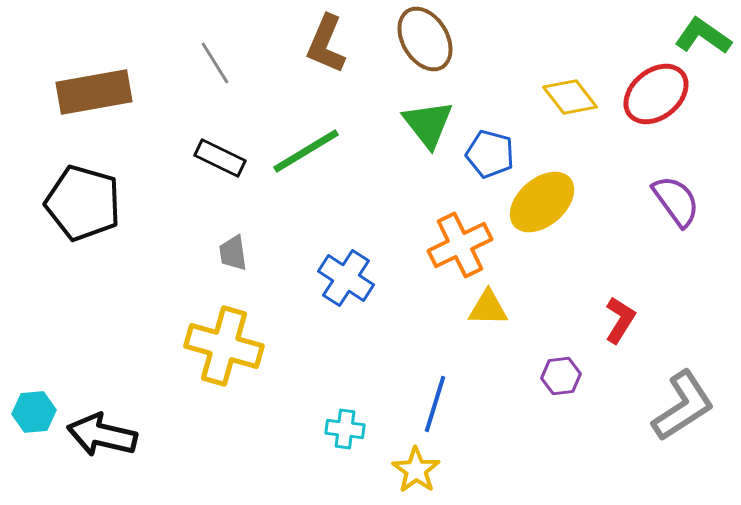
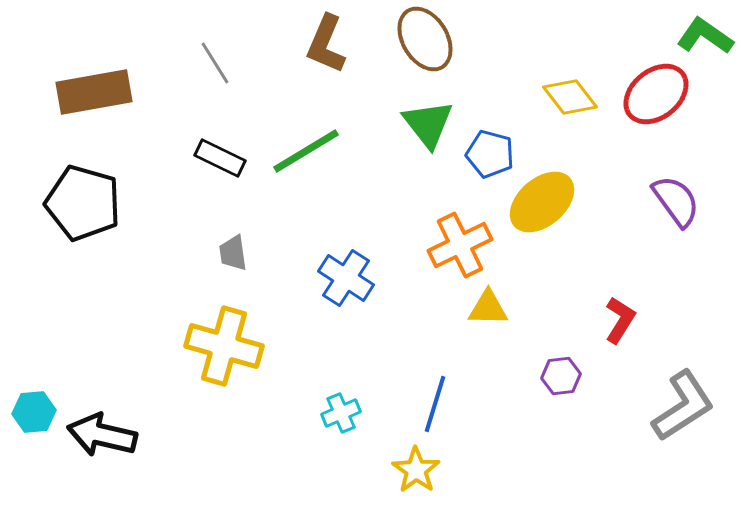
green L-shape: moved 2 px right
cyan cross: moved 4 px left, 16 px up; rotated 30 degrees counterclockwise
